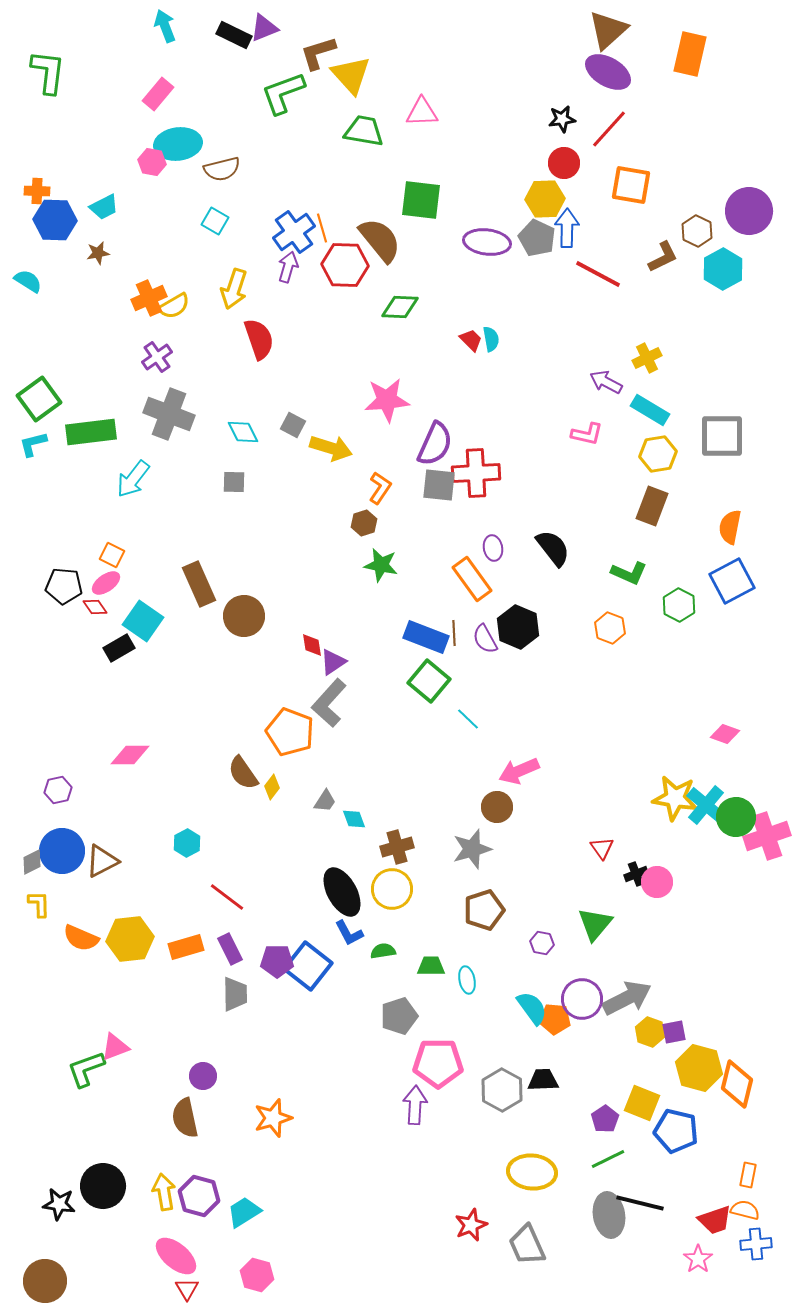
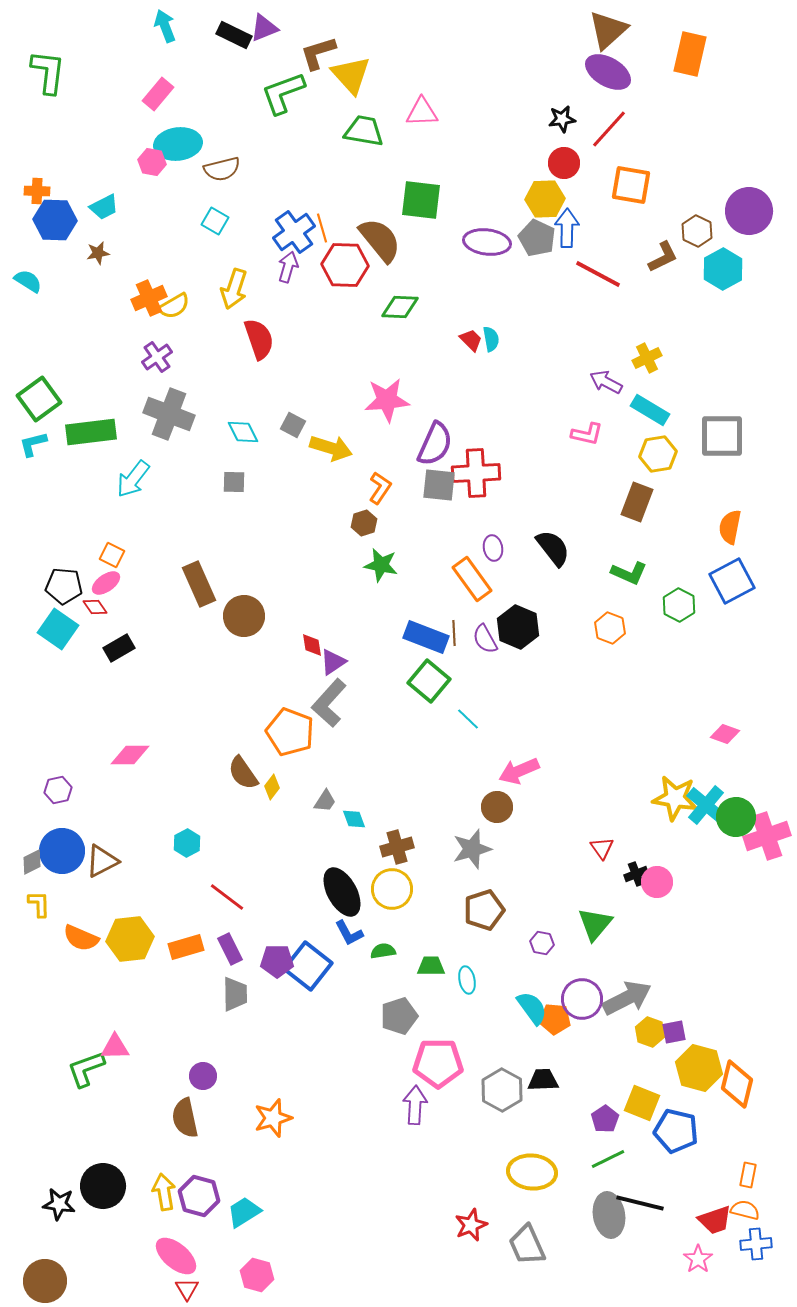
brown rectangle at (652, 506): moved 15 px left, 4 px up
cyan square at (143, 621): moved 85 px left, 8 px down
pink triangle at (115, 1047): rotated 20 degrees clockwise
